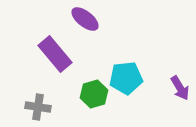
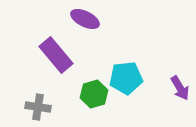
purple ellipse: rotated 12 degrees counterclockwise
purple rectangle: moved 1 px right, 1 px down
